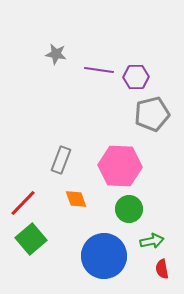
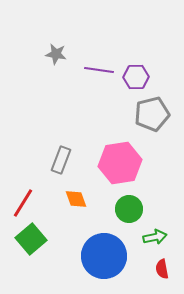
pink hexagon: moved 3 px up; rotated 12 degrees counterclockwise
red line: rotated 12 degrees counterclockwise
green arrow: moved 3 px right, 4 px up
